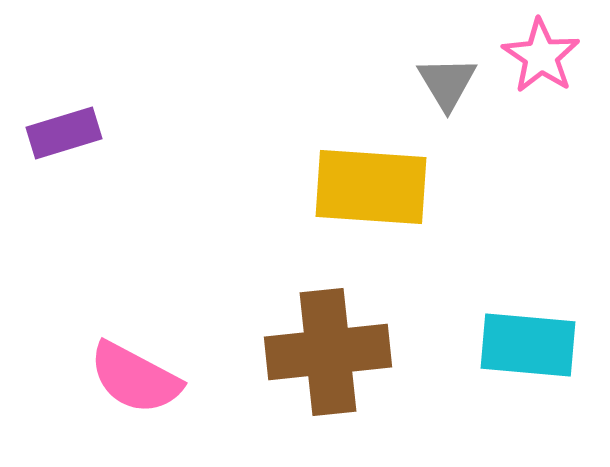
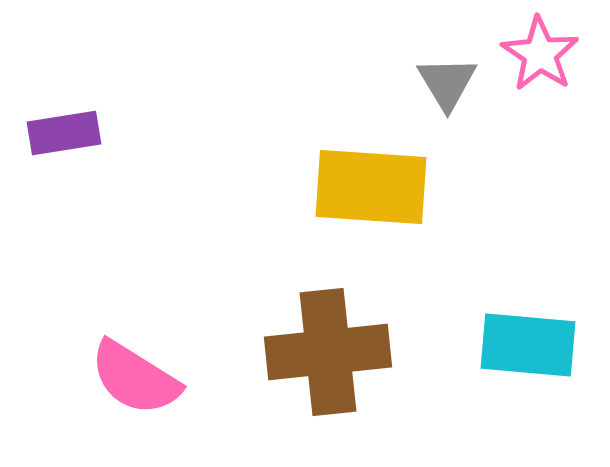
pink star: moved 1 px left, 2 px up
purple rectangle: rotated 8 degrees clockwise
pink semicircle: rotated 4 degrees clockwise
